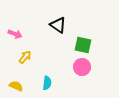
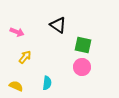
pink arrow: moved 2 px right, 2 px up
